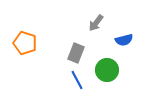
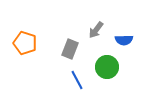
gray arrow: moved 7 px down
blue semicircle: rotated 12 degrees clockwise
gray rectangle: moved 6 px left, 4 px up
green circle: moved 3 px up
